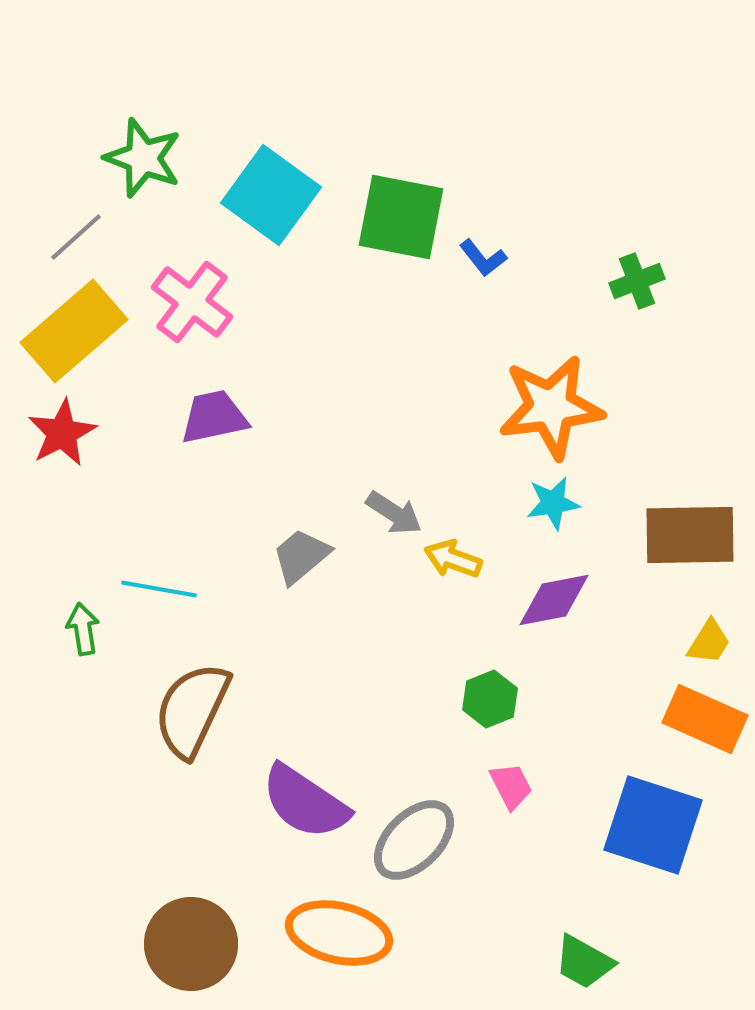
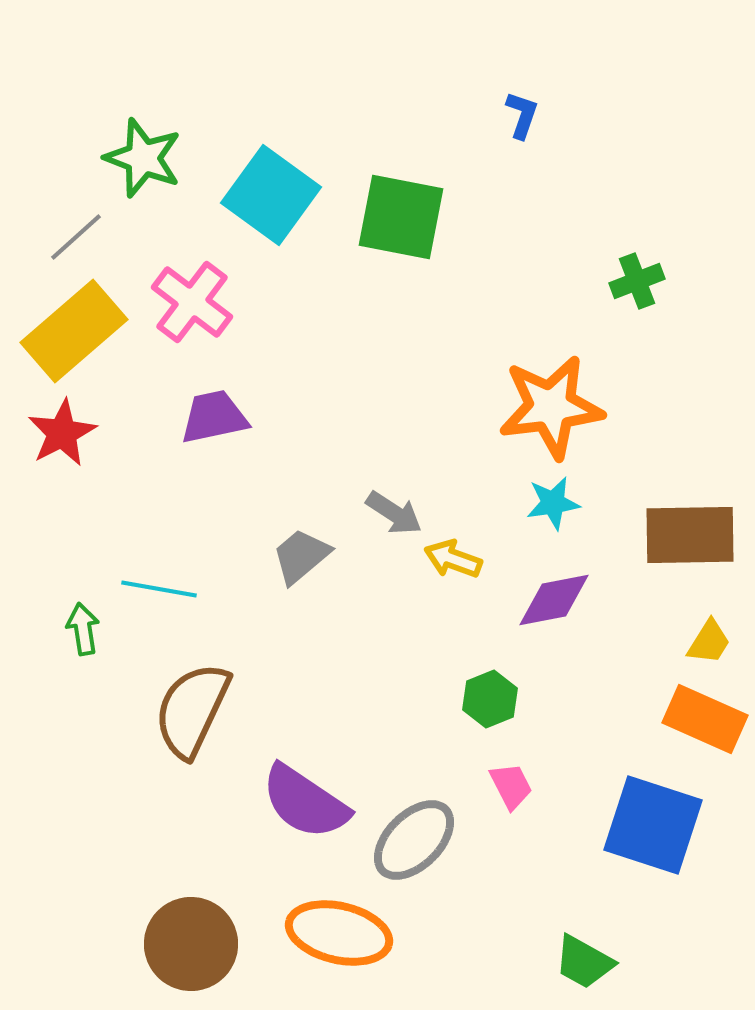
blue L-shape: moved 39 px right, 143 px up; rotated 123 degrees counterclockwise
